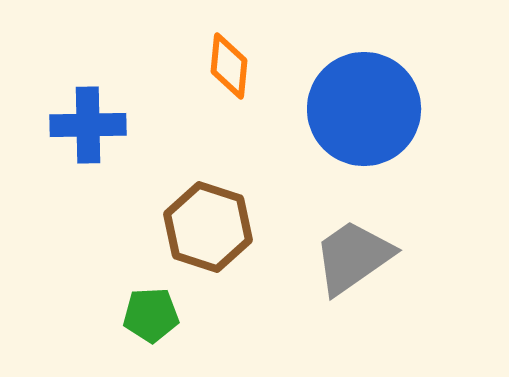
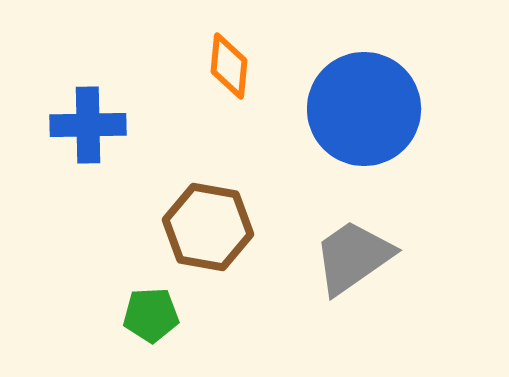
brown hexagon: rotated 8 degrees counterclockwise
